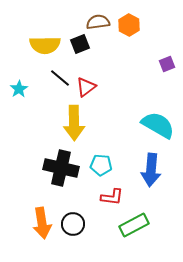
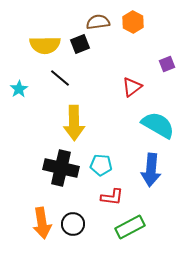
orange hexagon: moved 4 px right, 3 px up
red triangle: moved 46 px right
green rectangle: moved 4 px left, 2 px down
